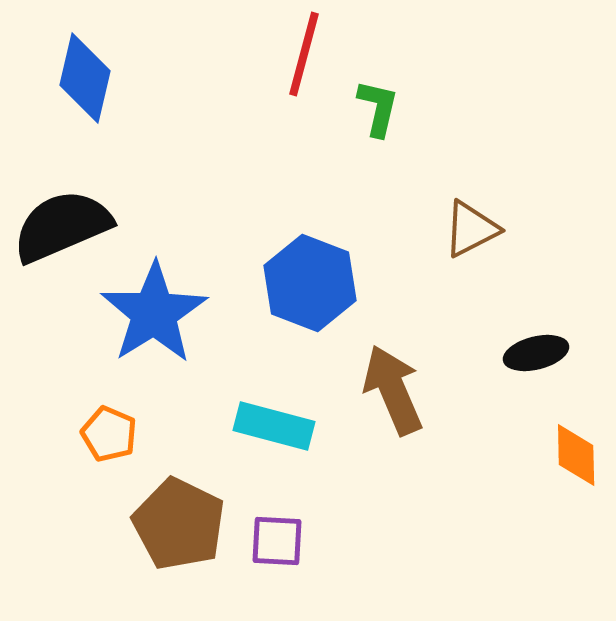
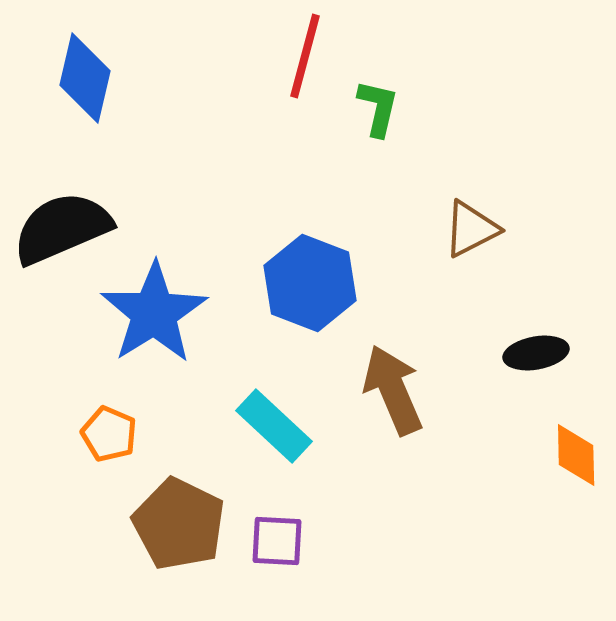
red line: moved 1 px right, 2 px down
black semicircle: moved 2 px down
black ellipse: rotated 4 degrees clockwise
cyan rectangle: rotated 28 degrees clockwise
